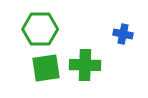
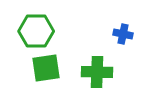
green hexagon: moved 4 px left, 2 px down
green cross: moved 12 px right, 7 px down
